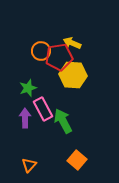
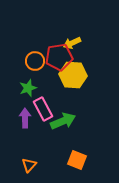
yellow arrow: rotated 48 degrees counterclockwise
orange circle: moved 6 px left, 10 px down
green arrow: rotated 95 degrees clockwise
orange square: rotated 18 degrees counterclockwise
